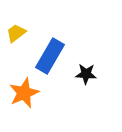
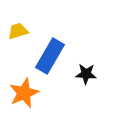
yellow trapezoid: moved 2 px right, 2 px up; rotated 20 degrees clockwise
